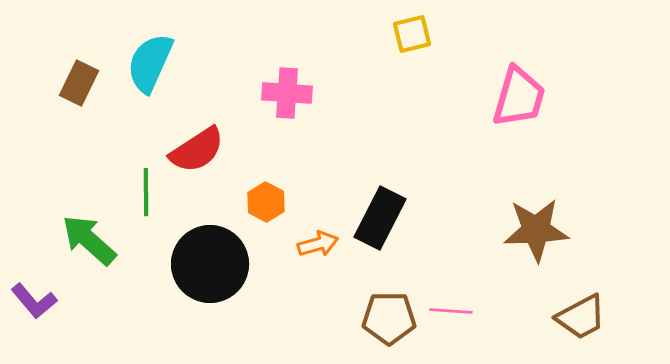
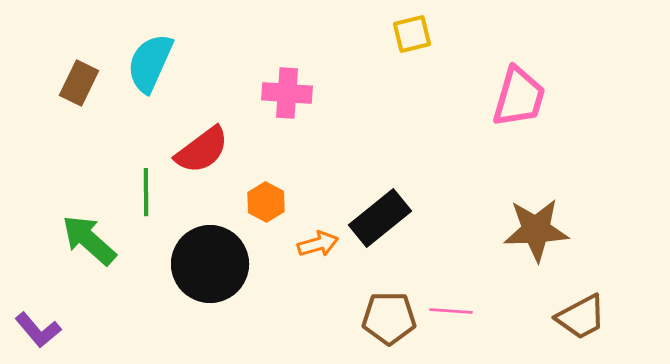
red semicircle: moved 5 px right; rotated 4 degrees counterclockwise
black rectangle: rotated 24 degrees clockwise
purple L-shape: moved 4 px right, 29 px down
